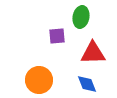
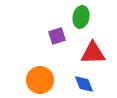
purple square: rotated 12 degrees counterclockwise
orange circle: moved 1 px right
blue diamond: moved 3 px left
